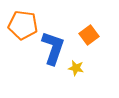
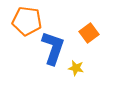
orange pentagon: moved 4 px right, 4 px up
orange square: moved 2 px up
